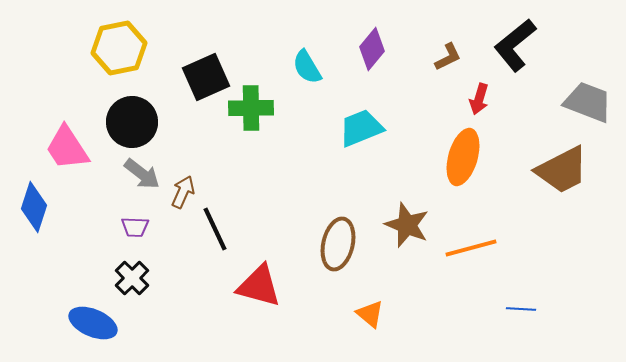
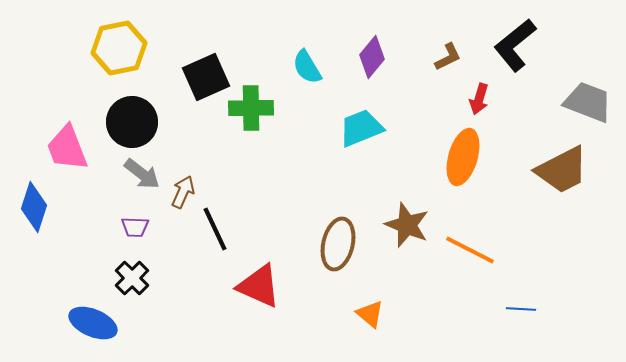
purple diamond: moved 8 px down
pink trapezoid: rotated 12 degrees clockwise
orange line: moved 1 px left, 2 px down; rotated 42 degrees clockwise
red triangle: rotated 9 degrees clockwise
